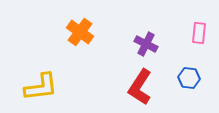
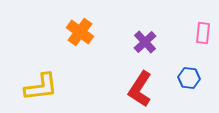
pink rectangle: moved 4 px right
purple cross: moved 1 px left, 2 px up; rotated 20 degrees clockwise
red L-shape: moved 2 px down
